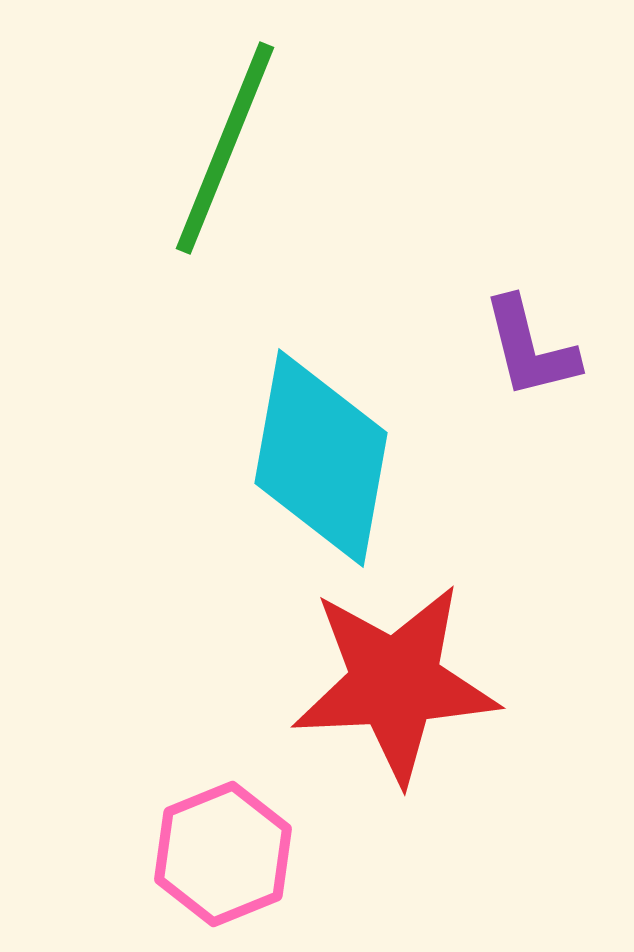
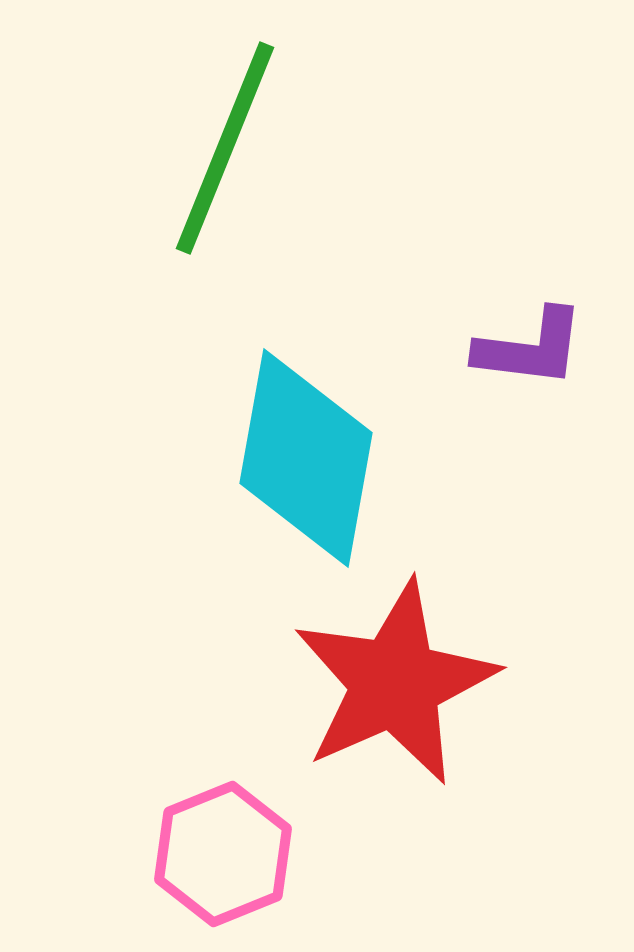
purple L-shape: rotated 69 degrees counterclockwise
cyan diamond: moved 15 px left
red star: rotated 21 degrees counterclockwise
